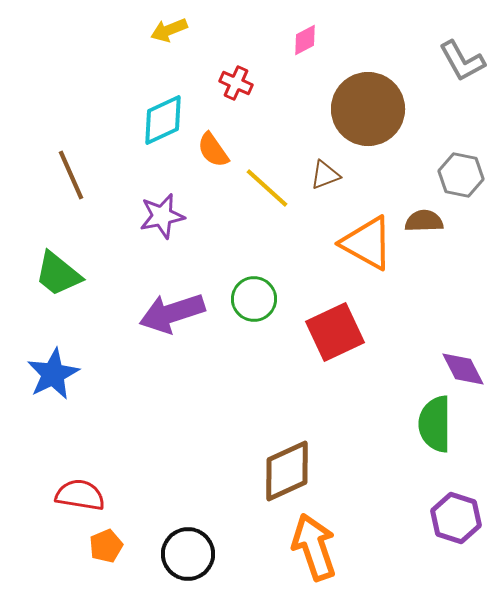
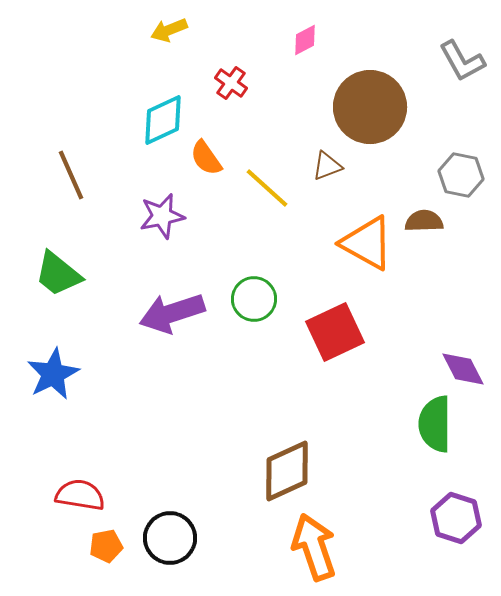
red cross: moved 5 px left; rotated 12 degrees clockwise
brown circle: moved 2 px right, 2 px up
orange semicircle: moved 7 px left, 8 px down
brown triangle: moved 2 px right, 9 px up
orange pentagon: rotated 12 degrees clockwise
black circle: moved 18 px left, 16 px up
